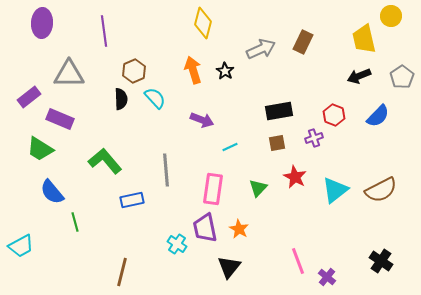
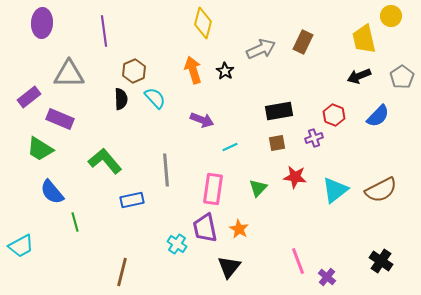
red star at (295, 177): rotated 20 degrees counterclockwise
